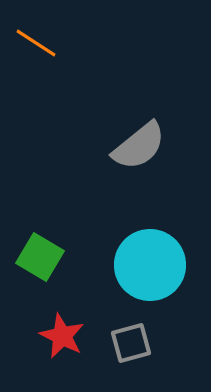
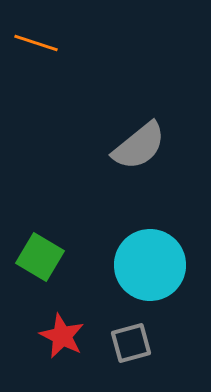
orange line: rotated 15 degrees counterclockwise
